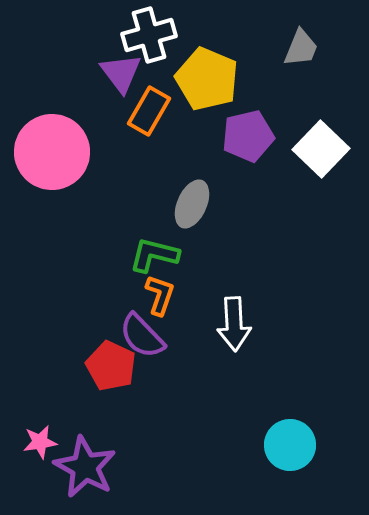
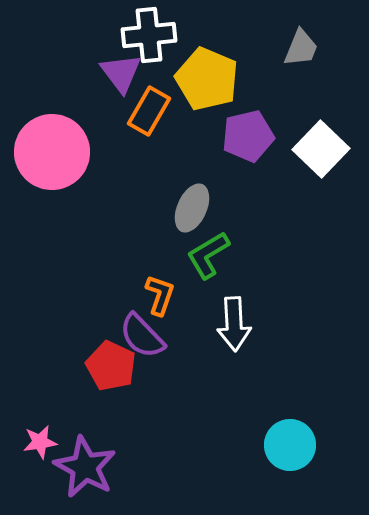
white cross: rotated 10 degrees clockwise
gray ellipse: moved 4 px down
green L-shape: moved 54 px right; rotated 45 degrees counterclockwise
